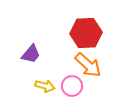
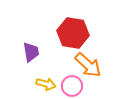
red hexagon: moved 13 px left; rotated 12 degrees clockwise
purple trapezoid: moved 2 px up; rotated 50 degrees counterclockwise
yellow arrow: moved 1 px right, 2 px up
